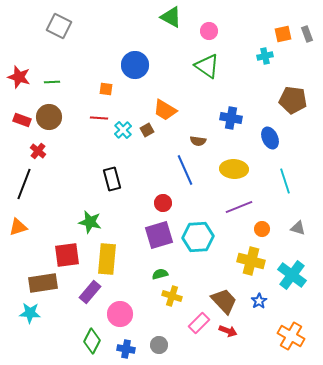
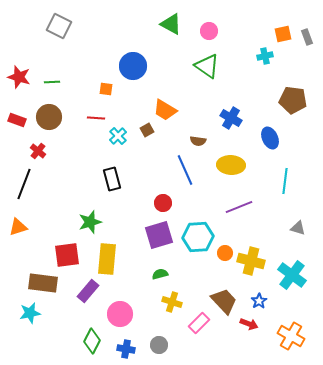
green triangle at (171, 17): moved 7 px down
gray rectangle at (307, 34): moved 3 px down
blue circle at (135, 65): moved 2 px left, 1 px down
red line at (99, 118): moved 3 px left
blue cross at (231, 118): rotated 20 degrees clockwise
red rectangle at (22, 120): moved 5 px left
cyan cross at (123, 130): moved 5 px left, 6 px down
yellow ellipse at (234, 169): moved 3 px left, 4 px up
cyan line at (285, 181): rotated 25 degrees clockwise
green star at (90, 222): rotated 30 degrees counterclockwise
orange circle at (262, 229): moved 37 px left, 24 px down
brown rectangle at (43, 283): rotated 16 degrees clockwise
purple rectangle at (90, 292): moved 2 px left, 1 px up
yellow cross at (172, 296): moved 6 px down
cyan star at (30, 313): rotated 15 degrees counterclockwise
red arrow at (228, 331): moved 21 px right, 7 px up
